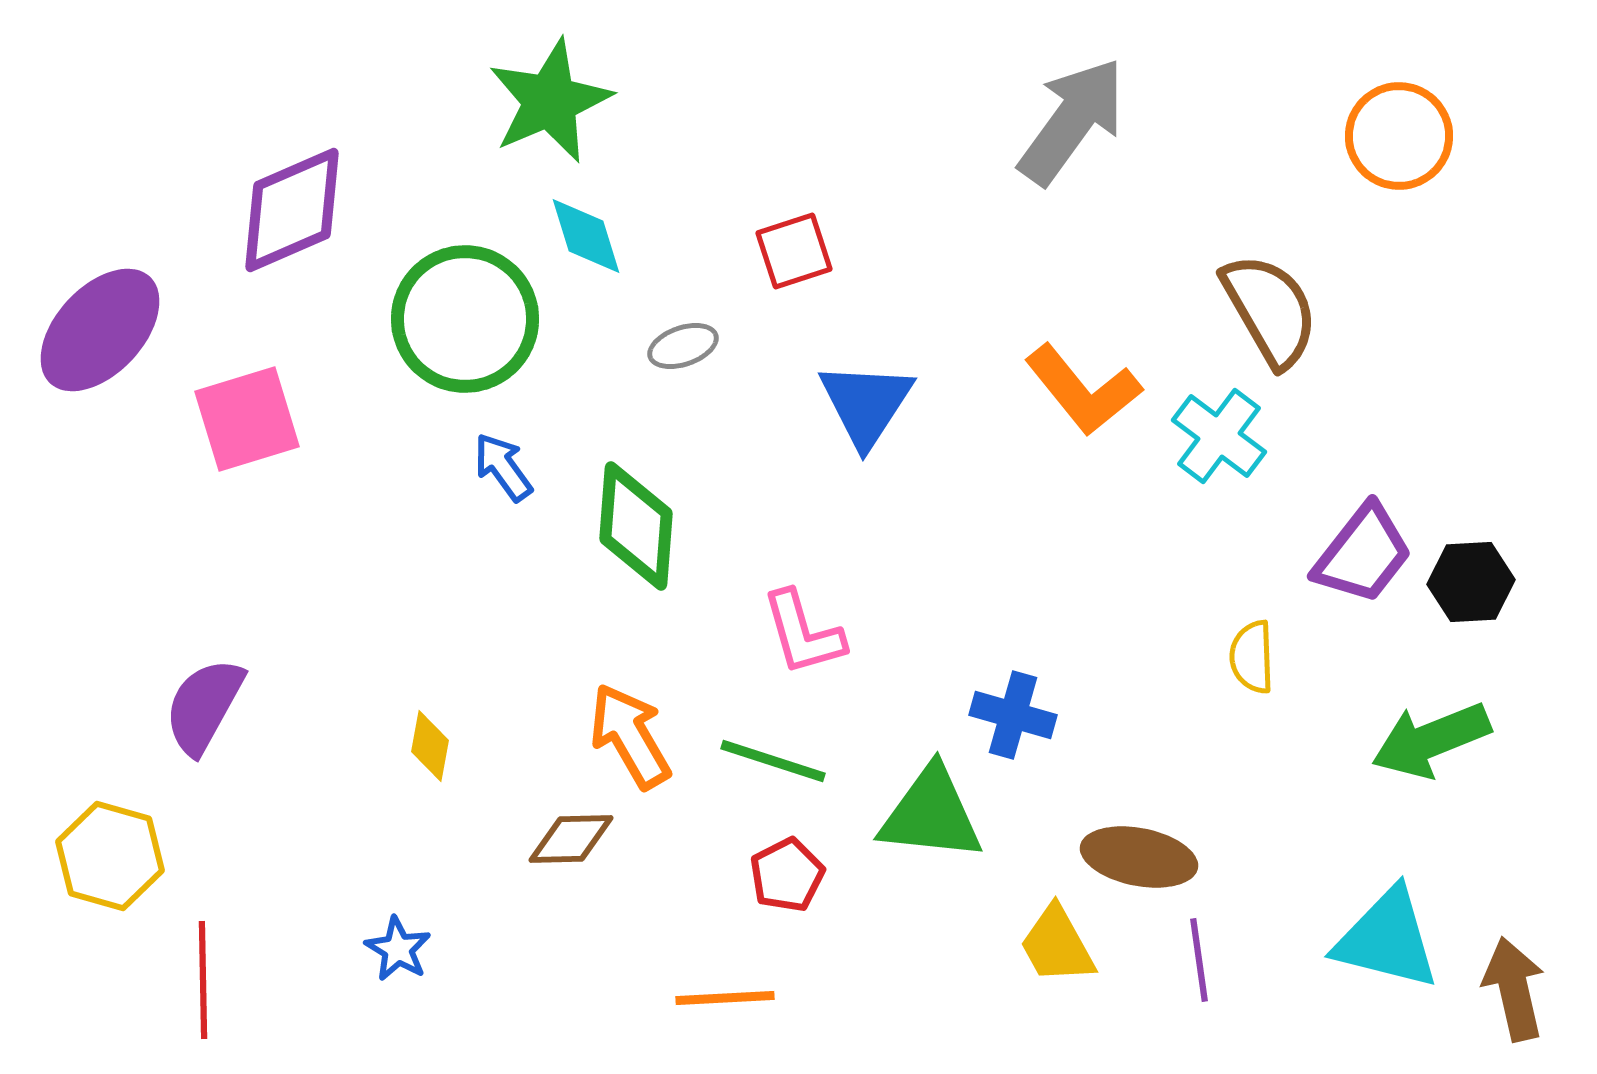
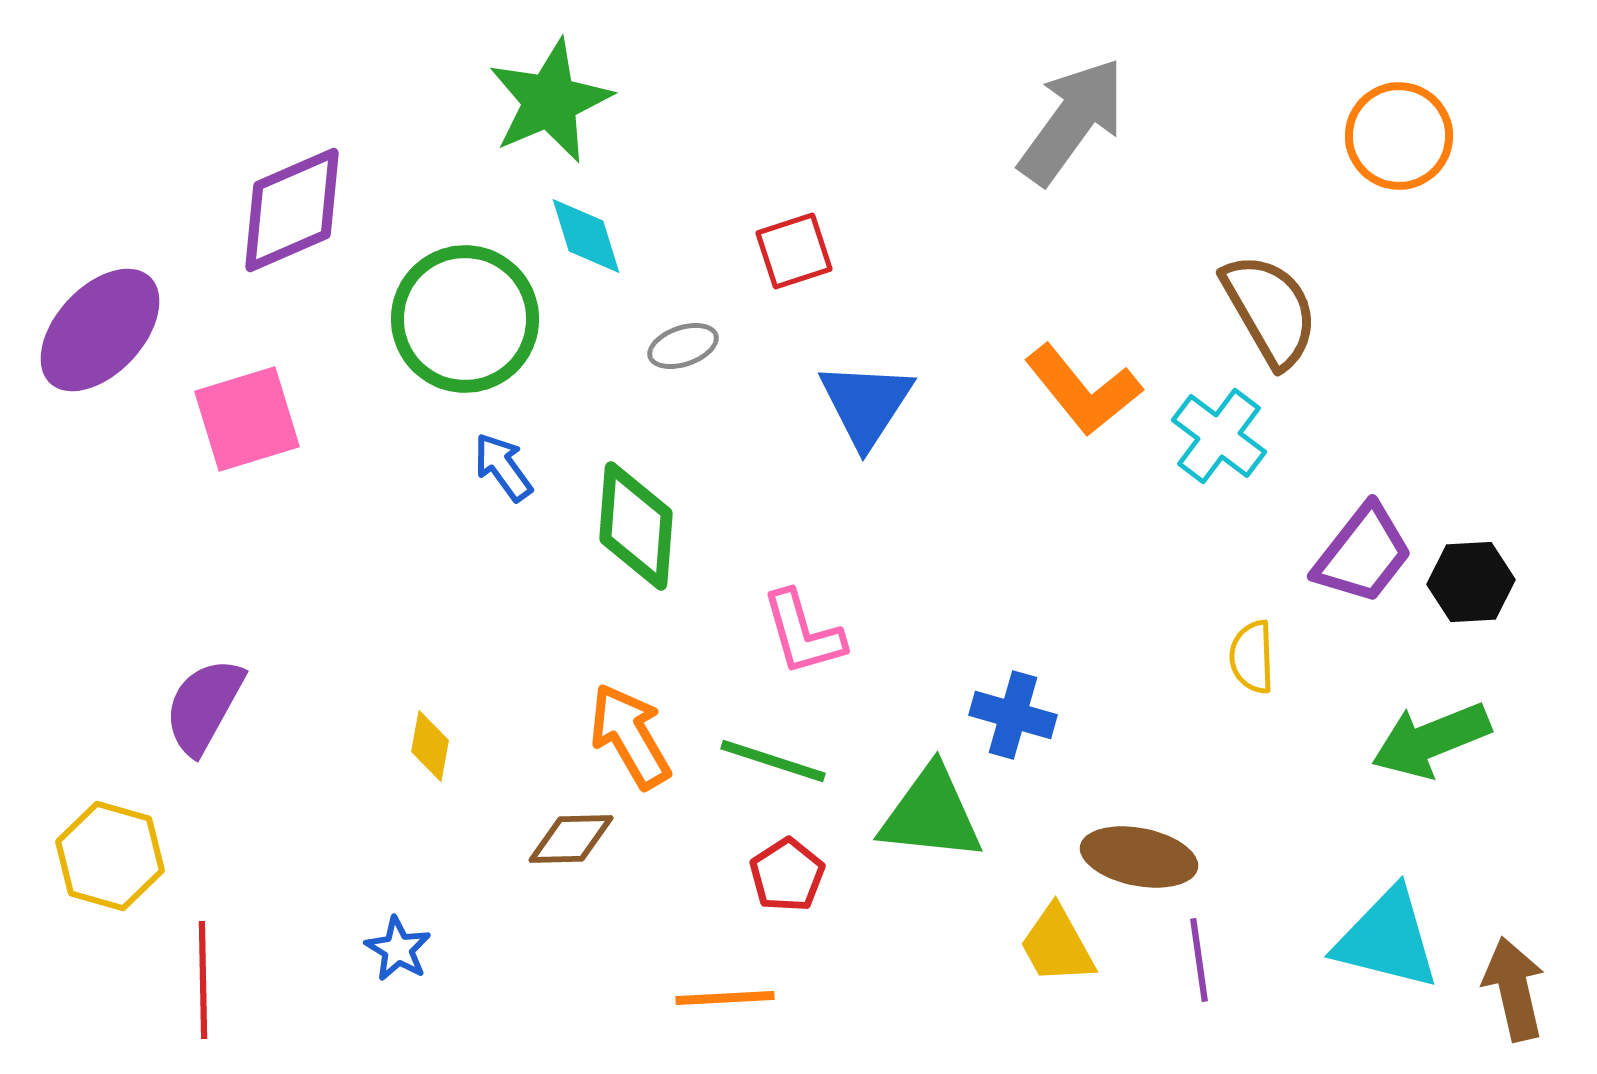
red pentagon: rotated 6 degrees counterclockwise
